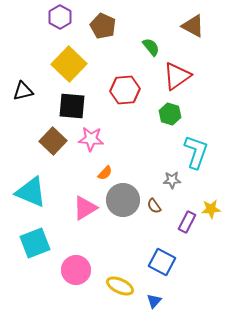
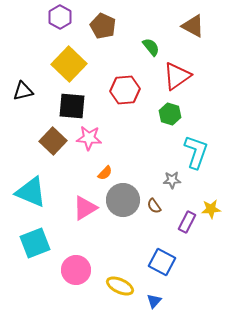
pink star: moved 2 px left, 1 px up
